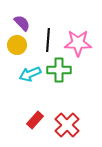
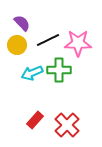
black line: rotated 60 degrees clockwise
cyan arrow: moved 2 px right, 1 px up
